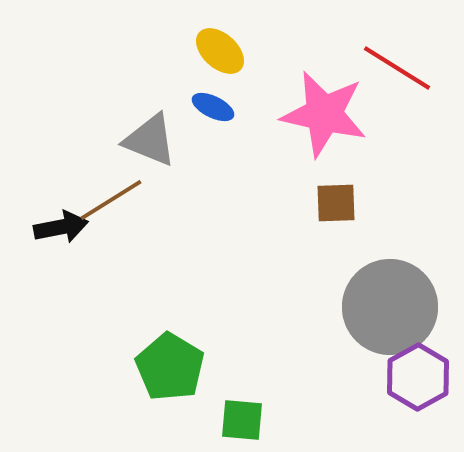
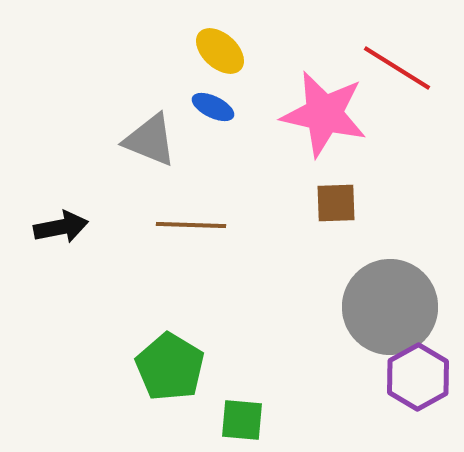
brown line: moved 80 px right, 25 px down; rotated 34 degrees clockwise
